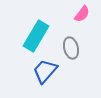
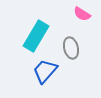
pink semicircle: rotated 84 degrees clockwise
